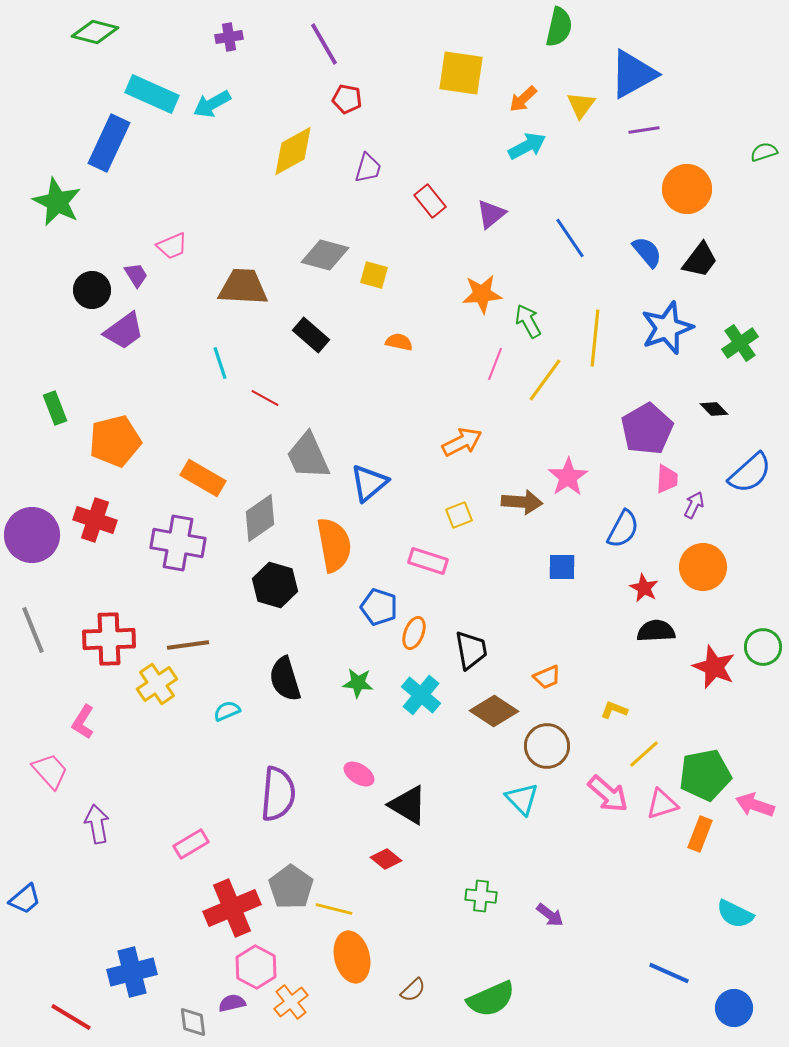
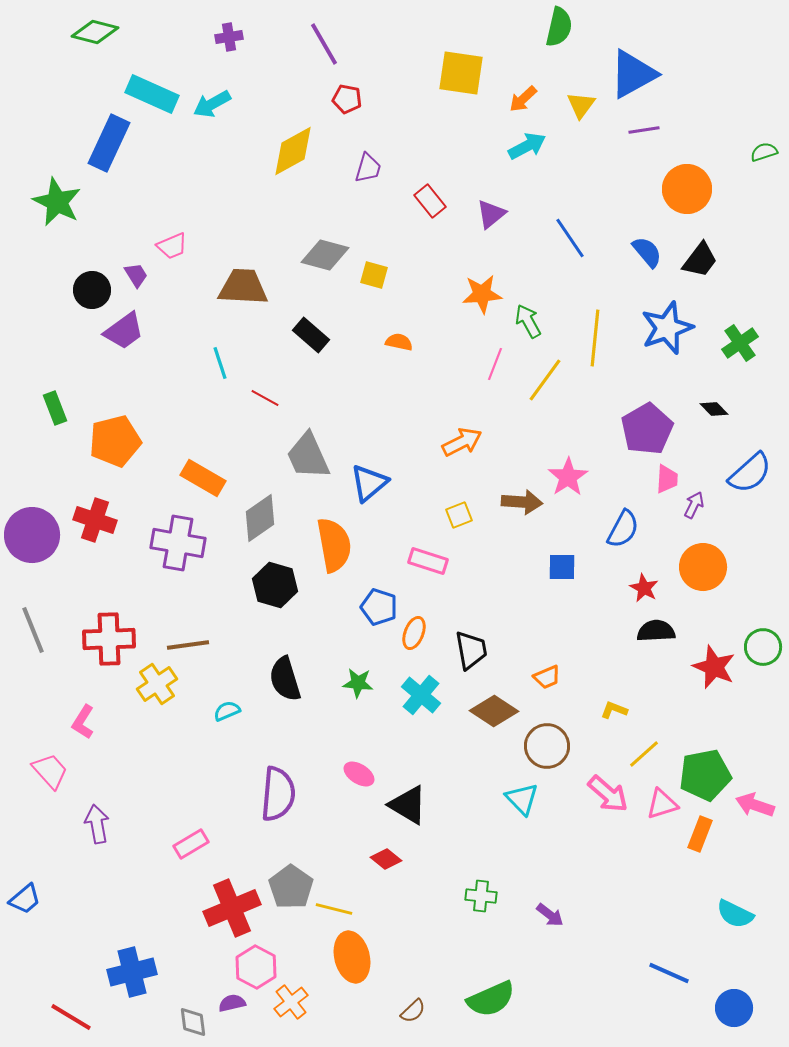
brown semicircle at (413, 990): moved 21 px down
